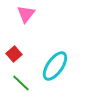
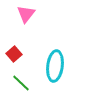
cyan ellipse: rotated 28 degrees counterclockwise
